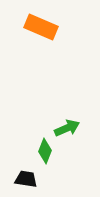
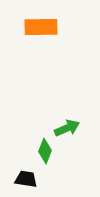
orange rectangle: rotated 24 degrees counterclockwise
